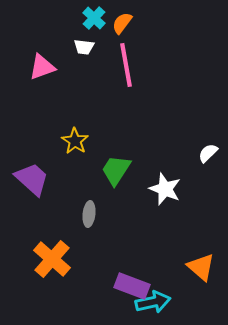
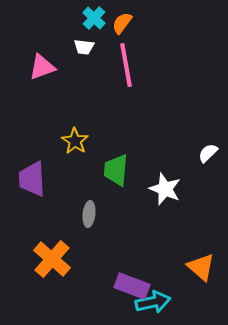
green trapezoid: rotated 28 degrees counterclockwise
purple trapezoid: rotated 135 degrees counterclockwise
